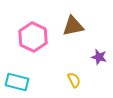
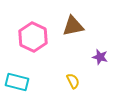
purple star: moved 1 px right
yellow semicircle: moved 1 px left, 1 px down
